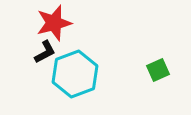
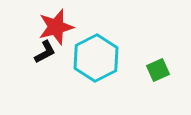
red star: moved 2 px right, 4 px down
cyan hexagon: moved 21 px right, 16 px up; rotated 6 degrees counterclockwise
